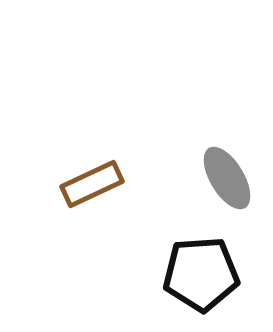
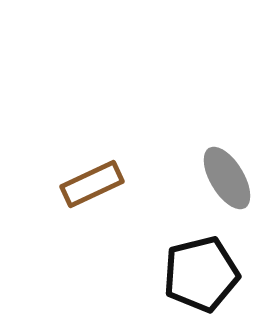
black pentagon: rotated 10 degrees counterclockwise
